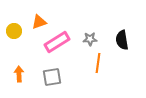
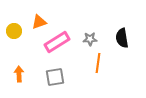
black semicircle: moved 2 px up
gray square: moved 3 px right
